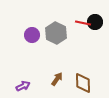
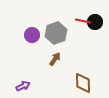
red line: moved 2 px up
gray hexagon: rotated 15 degrees clockwise
brown arrow: moved 2 px left, 20 px up
